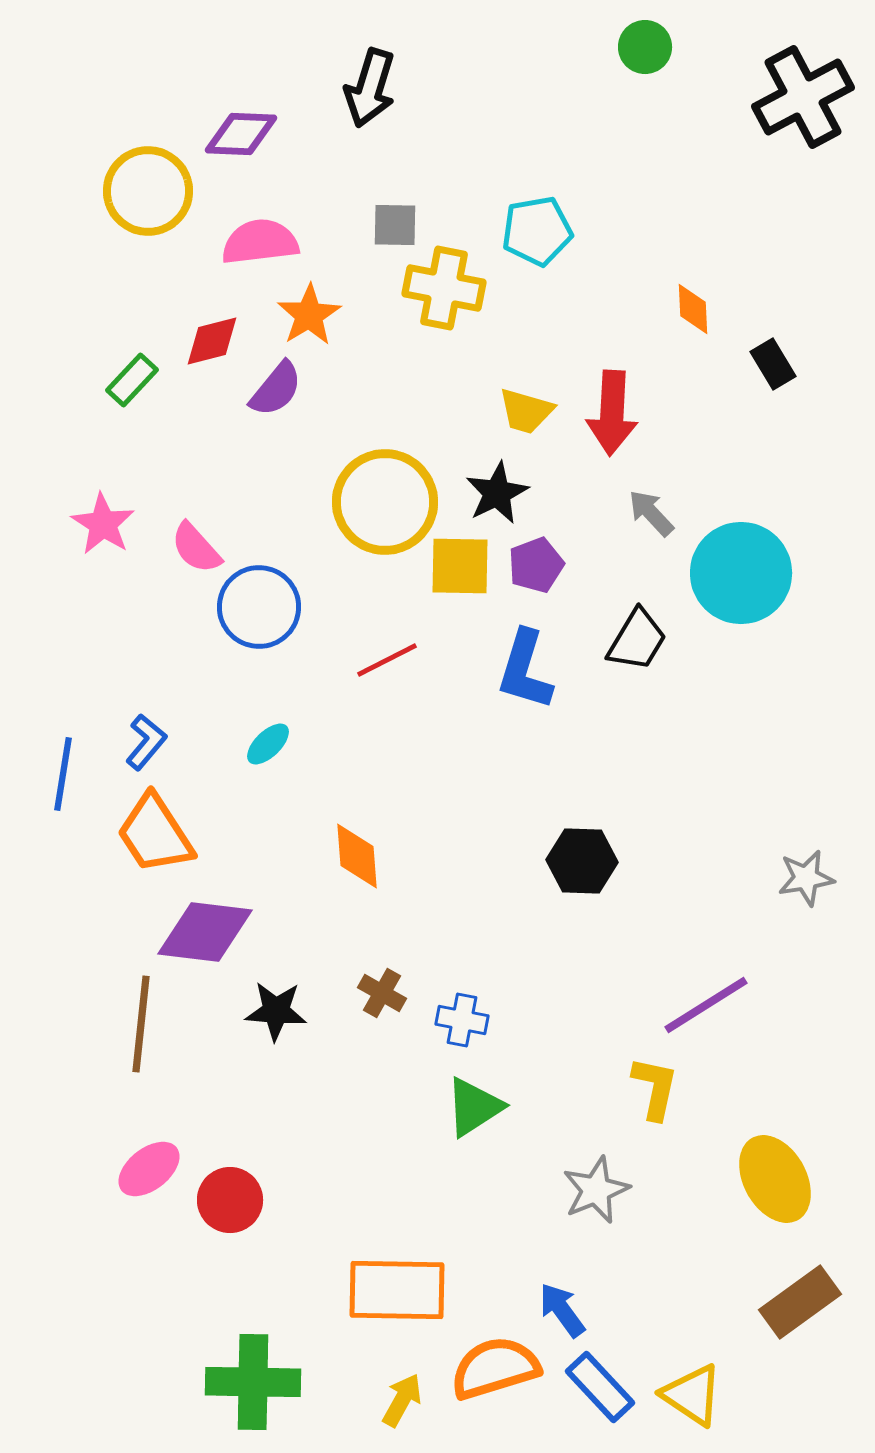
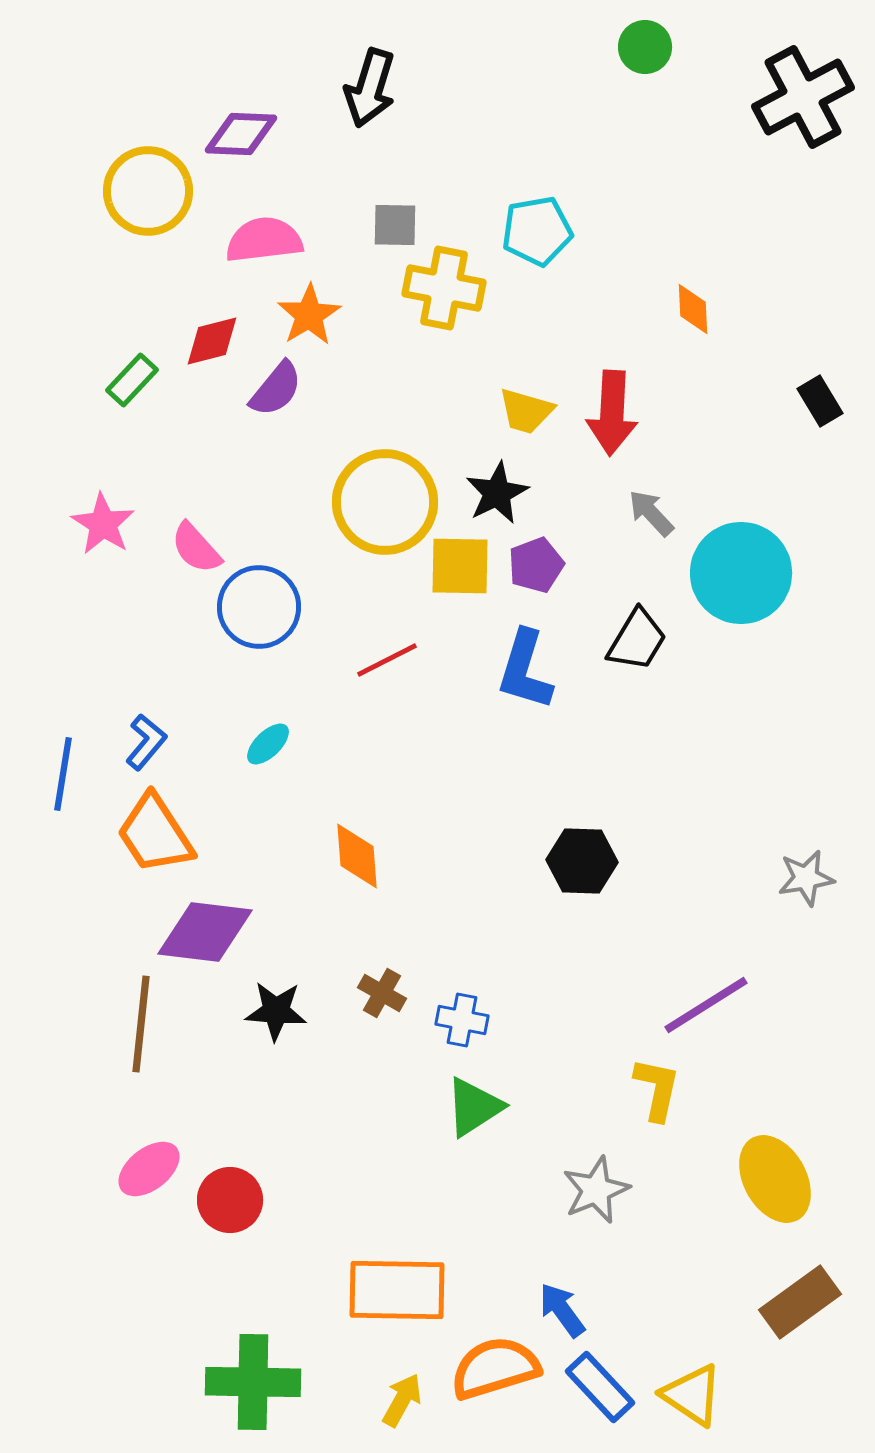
pink semicircle at (260, 242): moved 4 px right, 2 px up
black rectangle at (773, 364): moved 47 px right, 37 px down
yellow L-shape at (655, 1088): moved 2 px right, 1 px down
